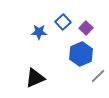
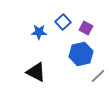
purple square: rotated 16 degrees counterclockwise
blue hexagon: rotated 10 degrees clockwise
black triangle: moved 1 px right, 6 px up; rotated 50 degrees clockwise
